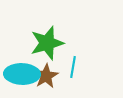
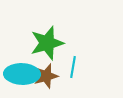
brown star: rotated 15 degrees clockwise
